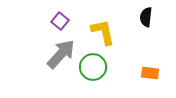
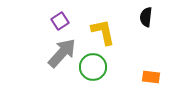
purple square: rotated 18 degrees clockwise
gray arrow: moved 1 px right, 1 px up
orange rectangle: moved 1 px right, 4 px down
